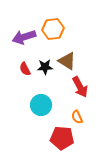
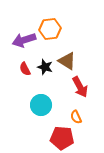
orange hexagon: moved 3 px left
purple arrow: moved 3 px down
black star: rotated 21 degrees clockwise
orange semicircle: moved 1 px left
